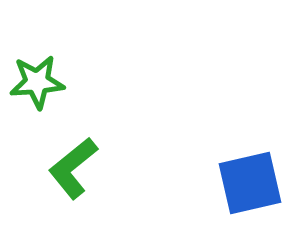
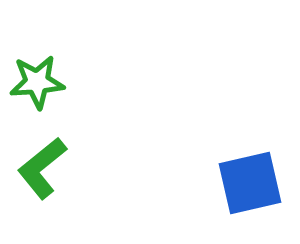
green L-shape: moved 31 px left
